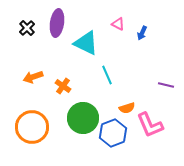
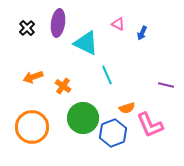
purple ellipse: moved 1 px right
